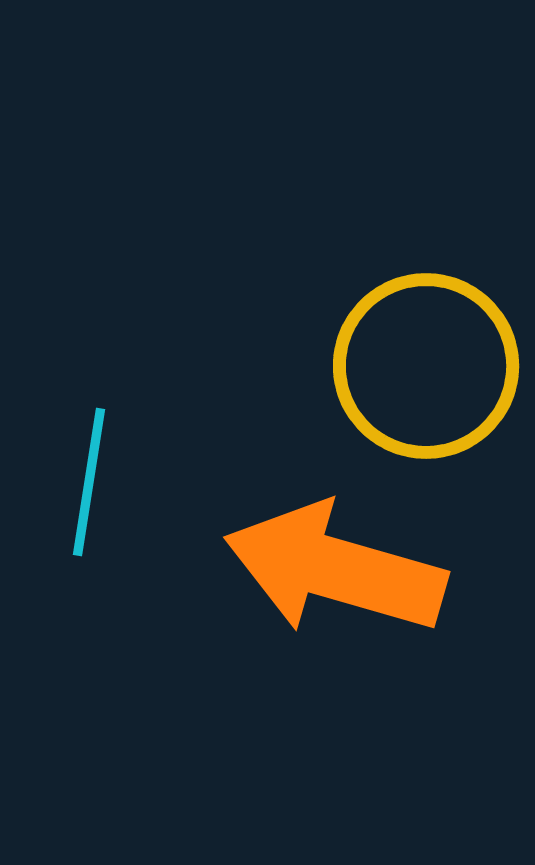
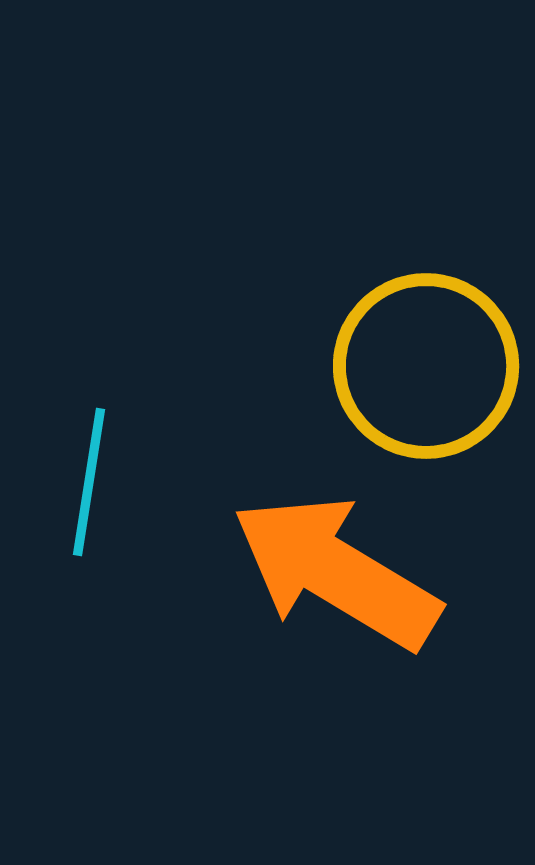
orange arrow: moved 1 px right, 3 px down; rotated 15 degrees clockwise
